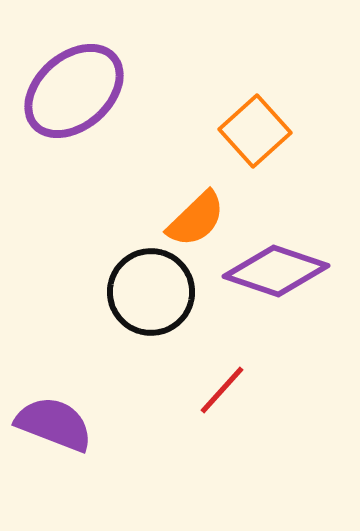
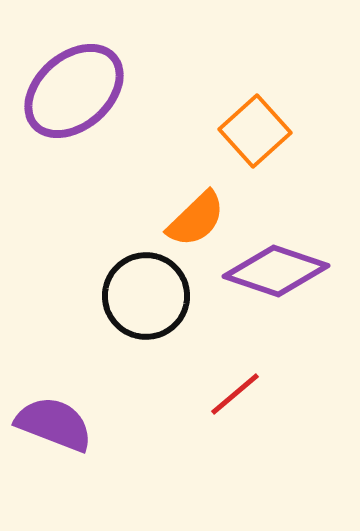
black circle: moved 5 px left, 4 px down
red line: moved 13 px right, 4 px down; rotated 8 degrees clockwise
